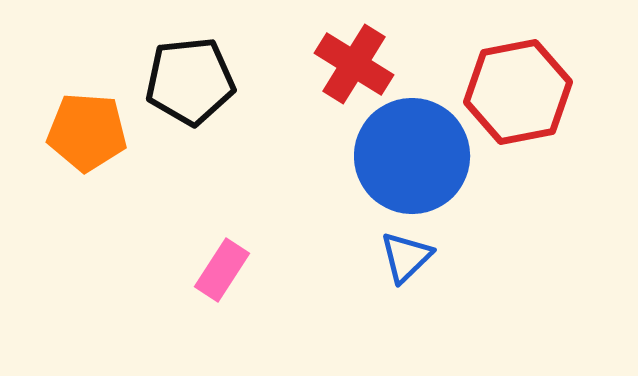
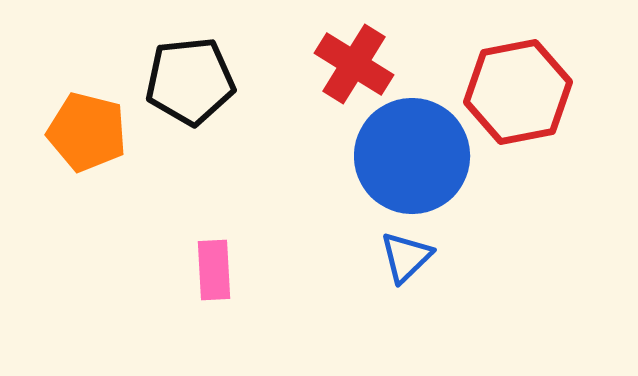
orange pentagon: rotated 10 degrees clockwise
pink rectangle: moved 8 px left; rotated 36 degrees counterclockwise
